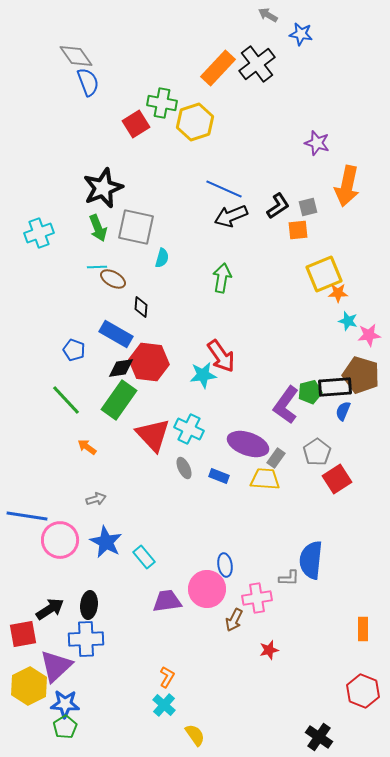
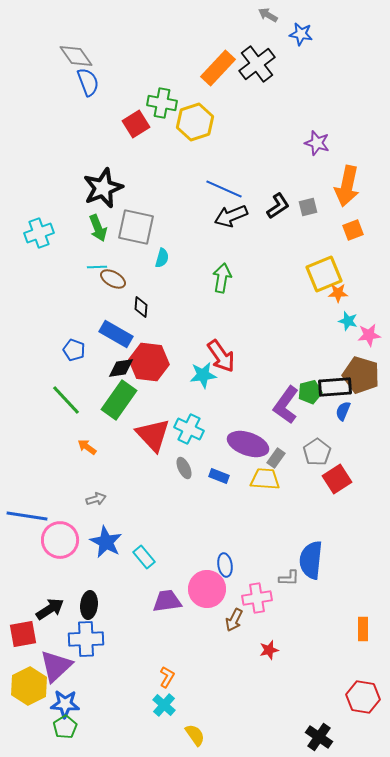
orange square at (298, 230): moved 55 px right; rotated 15 degrees counterclockwise
red hexagon at (363, 691): moved 6 px down; rotated 12 degrees counterclockwise
